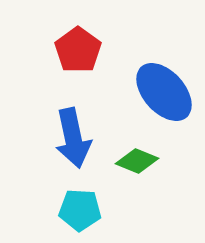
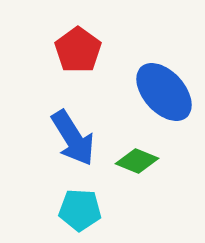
blue arrow: rotated 20 degrees counterclockwise
